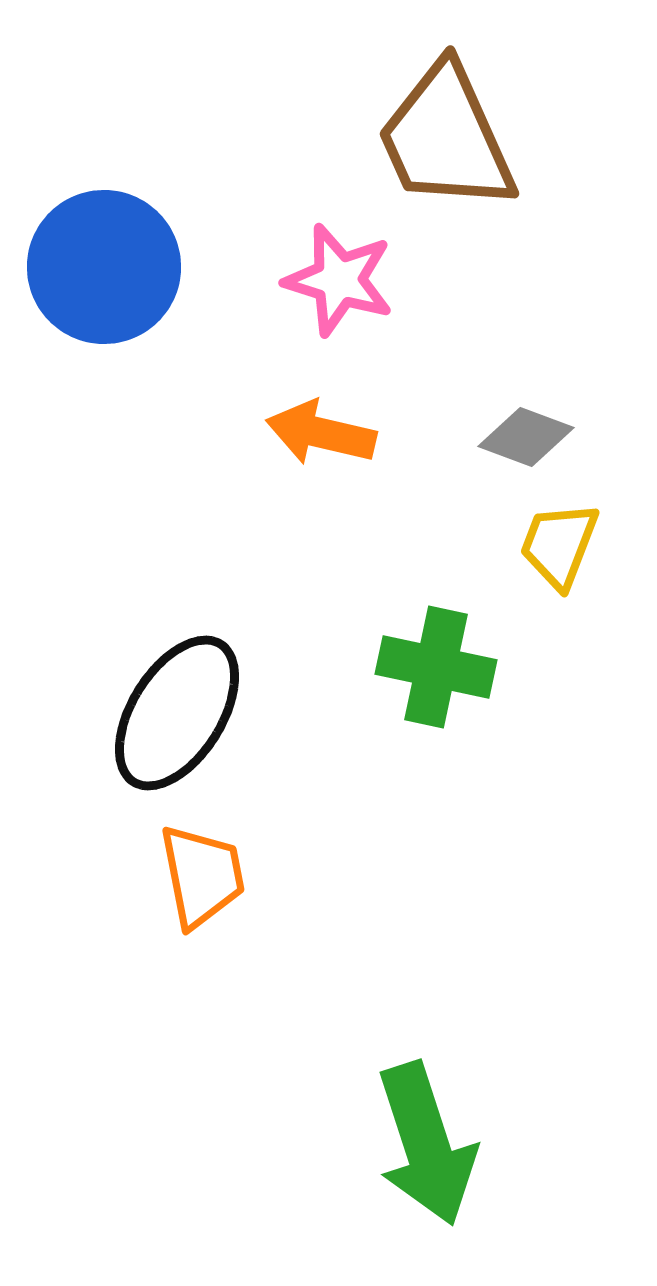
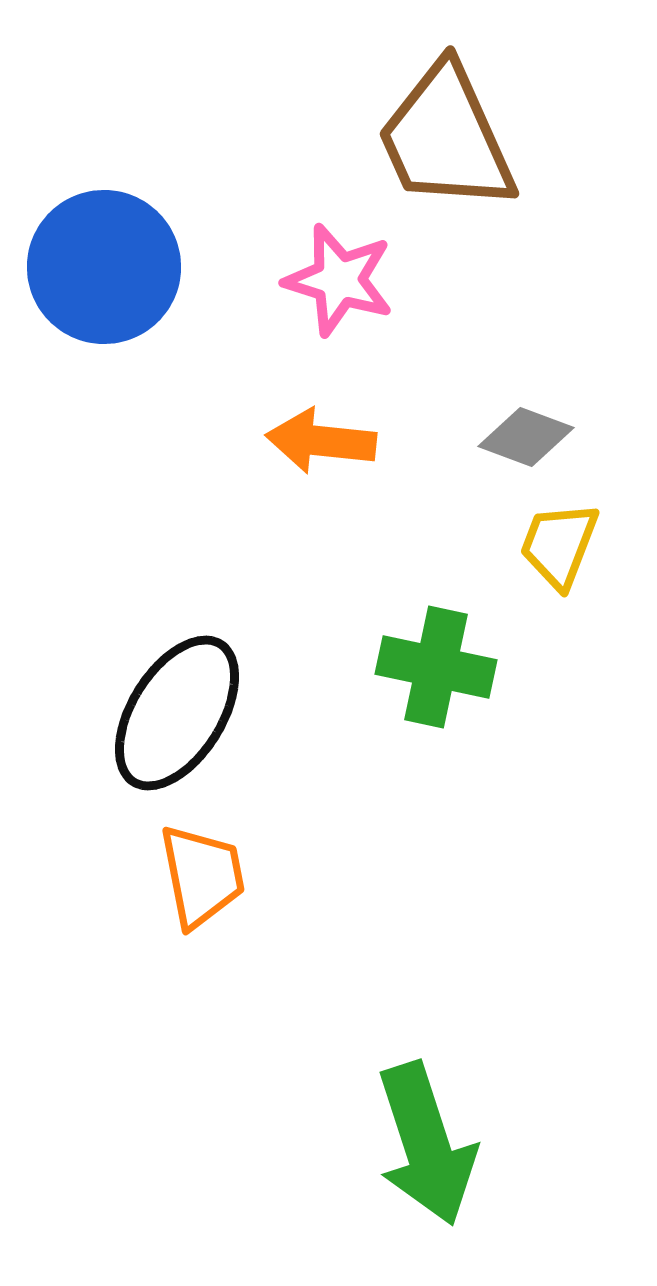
orange arrow: moved 8 px down; rotated 7 degrees counterclockwise
